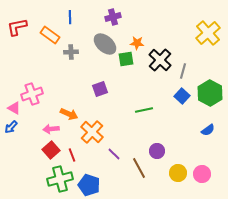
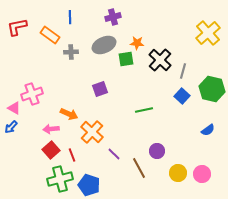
gray ellipse: moved 1 px left, 1 px down; rotated 65 degrees counterclockwise
green hexagon: moved 2 px right, 4 px up; rotated 15 degrees counterclockwise
